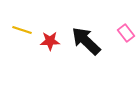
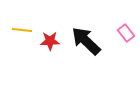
yellow line: rotated 12 degrees counterclockwise
